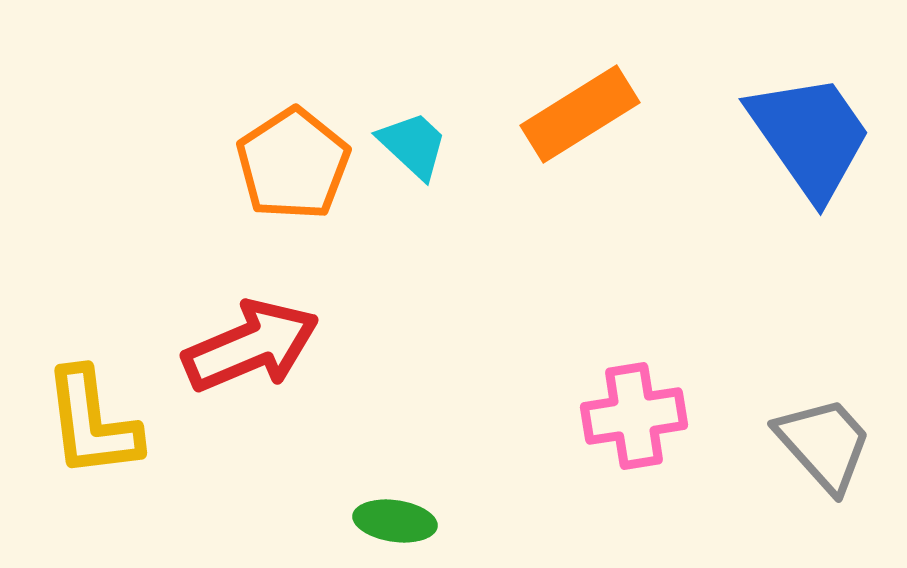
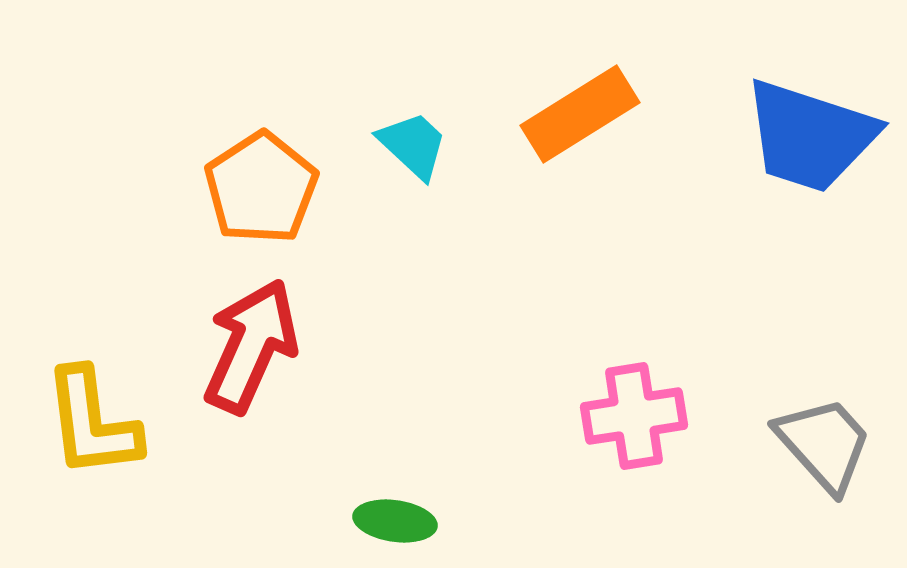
blue trapezoid: rotated 143 degrees clockwise
orange pentagon: moved 32 px left, 24 px down
red arrow: rotated 43 degrees counterclockwise
